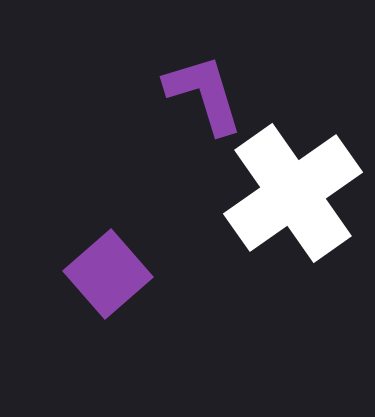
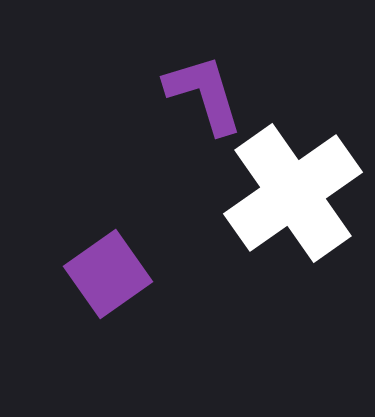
purple square: rotated 6 degrees clockwise
